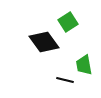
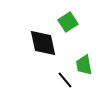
black diamond: moved 1 px left, 1 px down; rotated 24 degrees clockwise
black line: rotated 36 degrees clockwise
